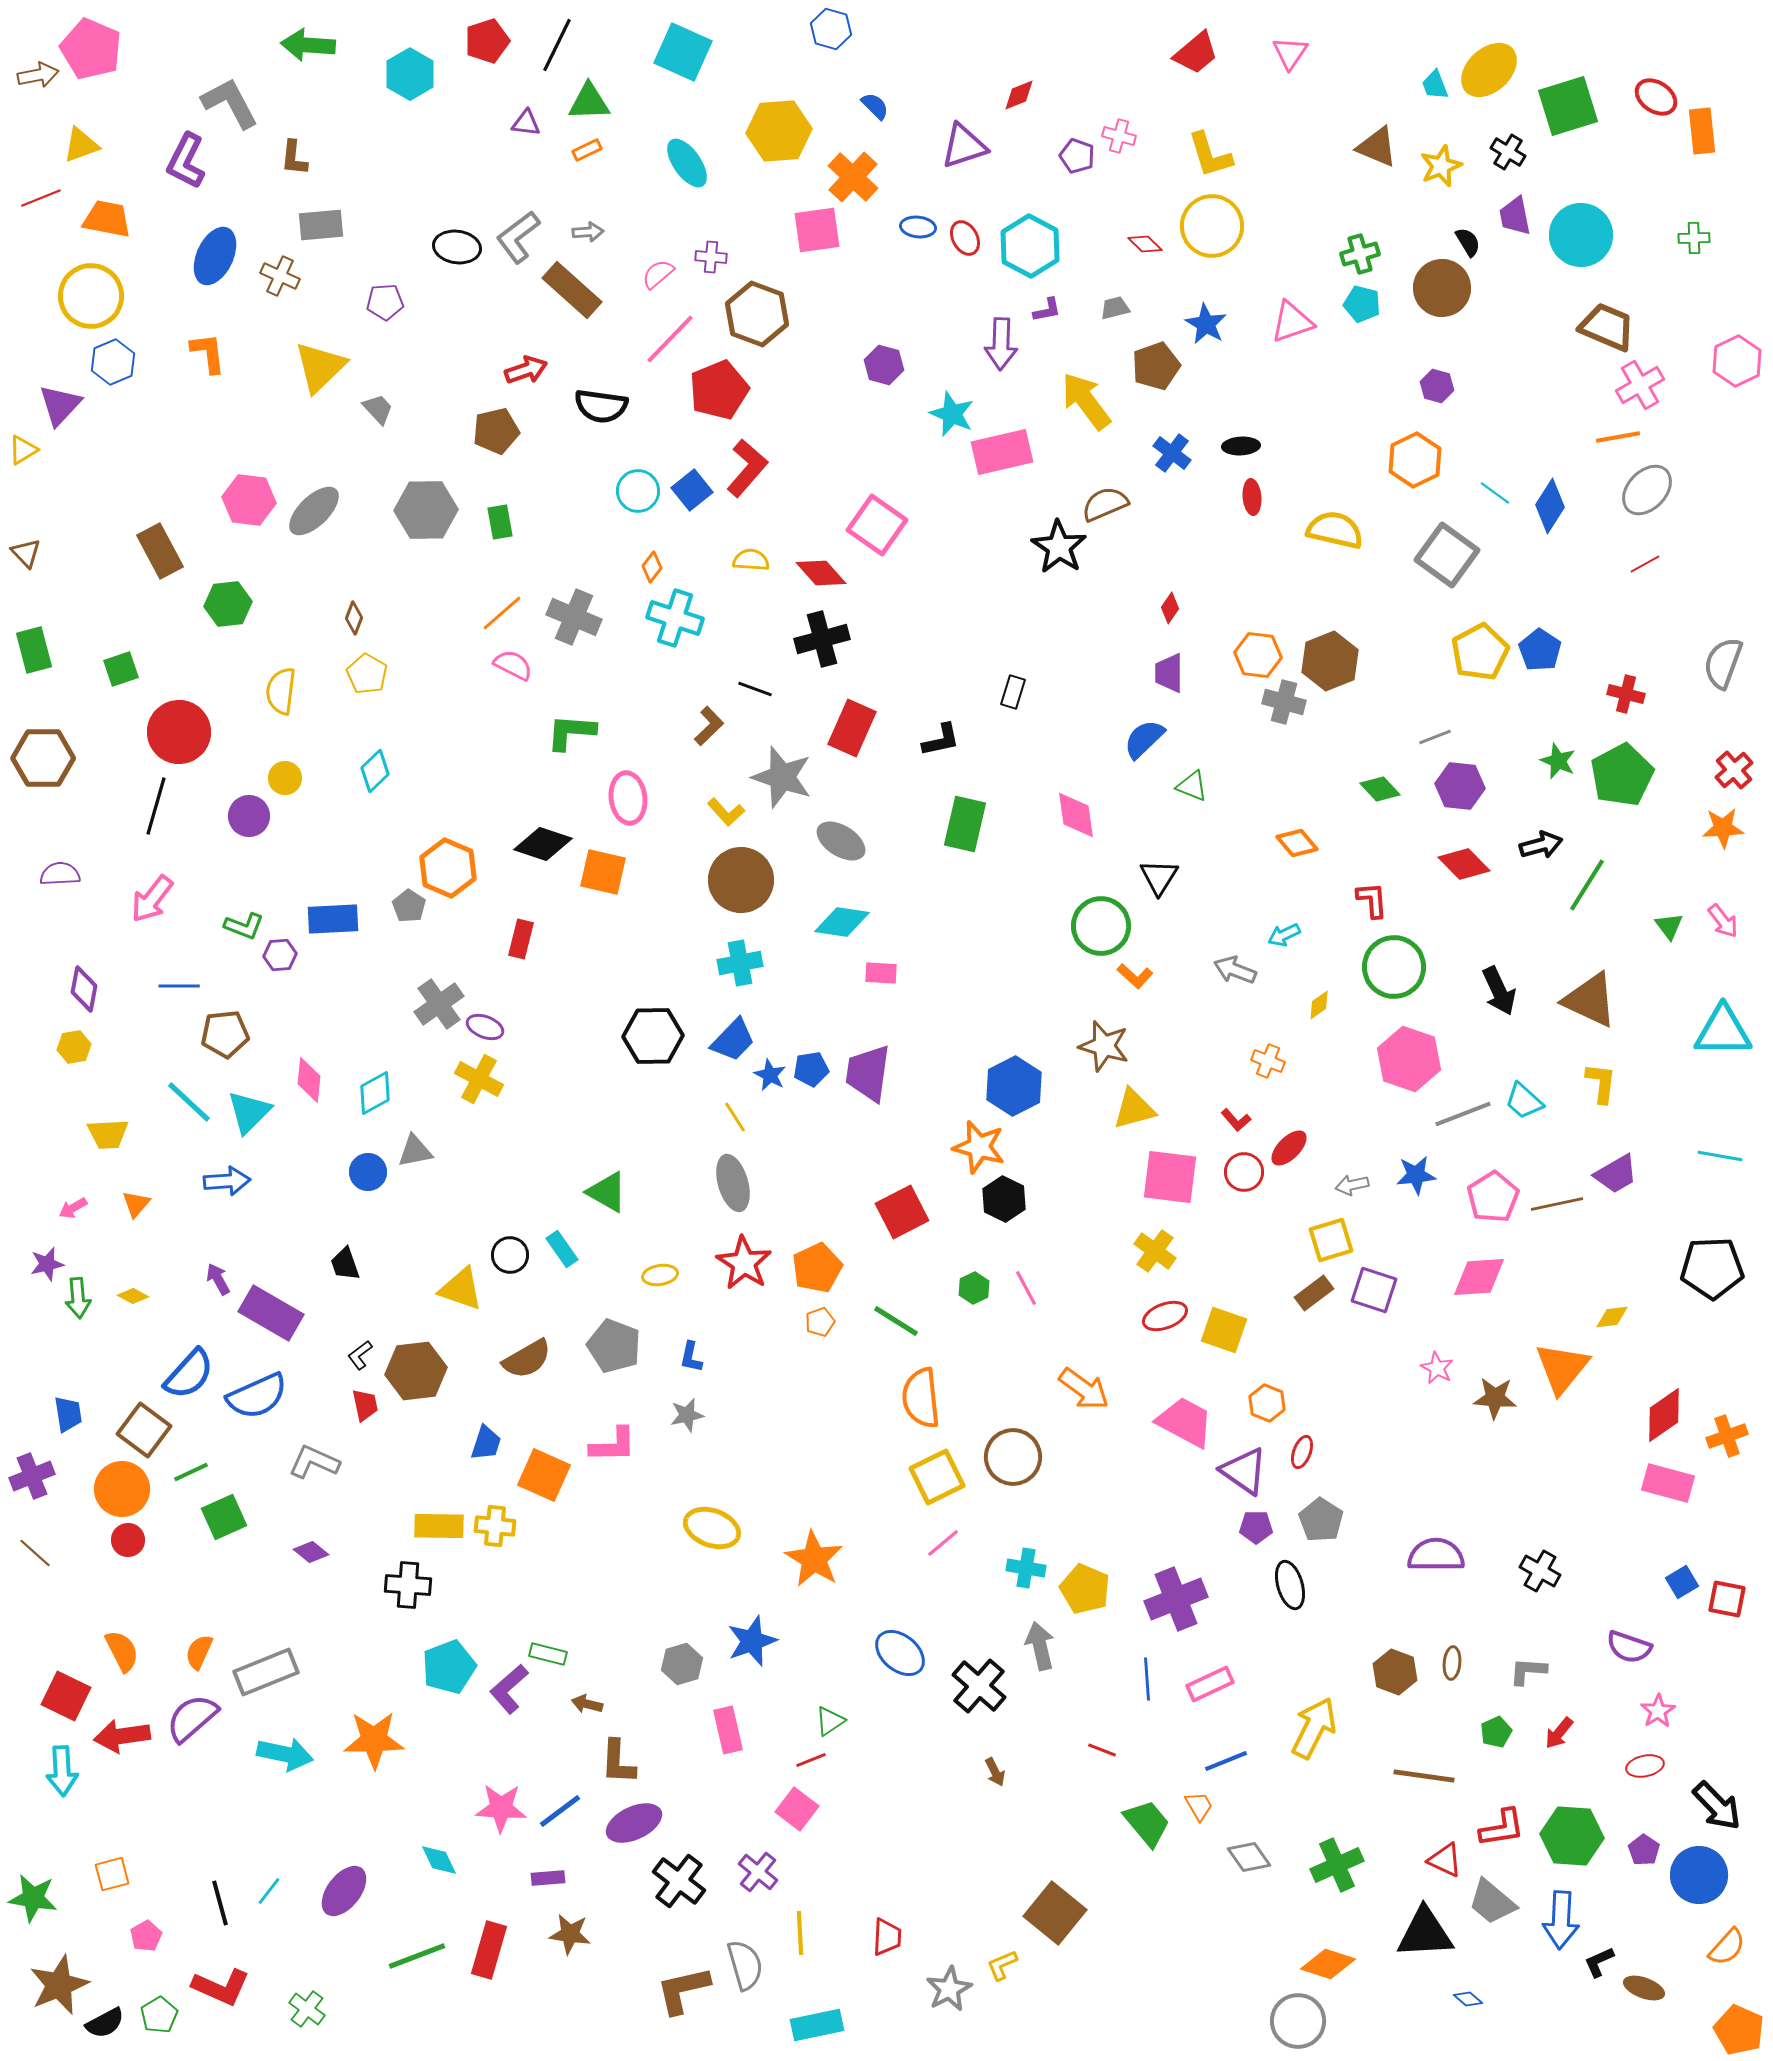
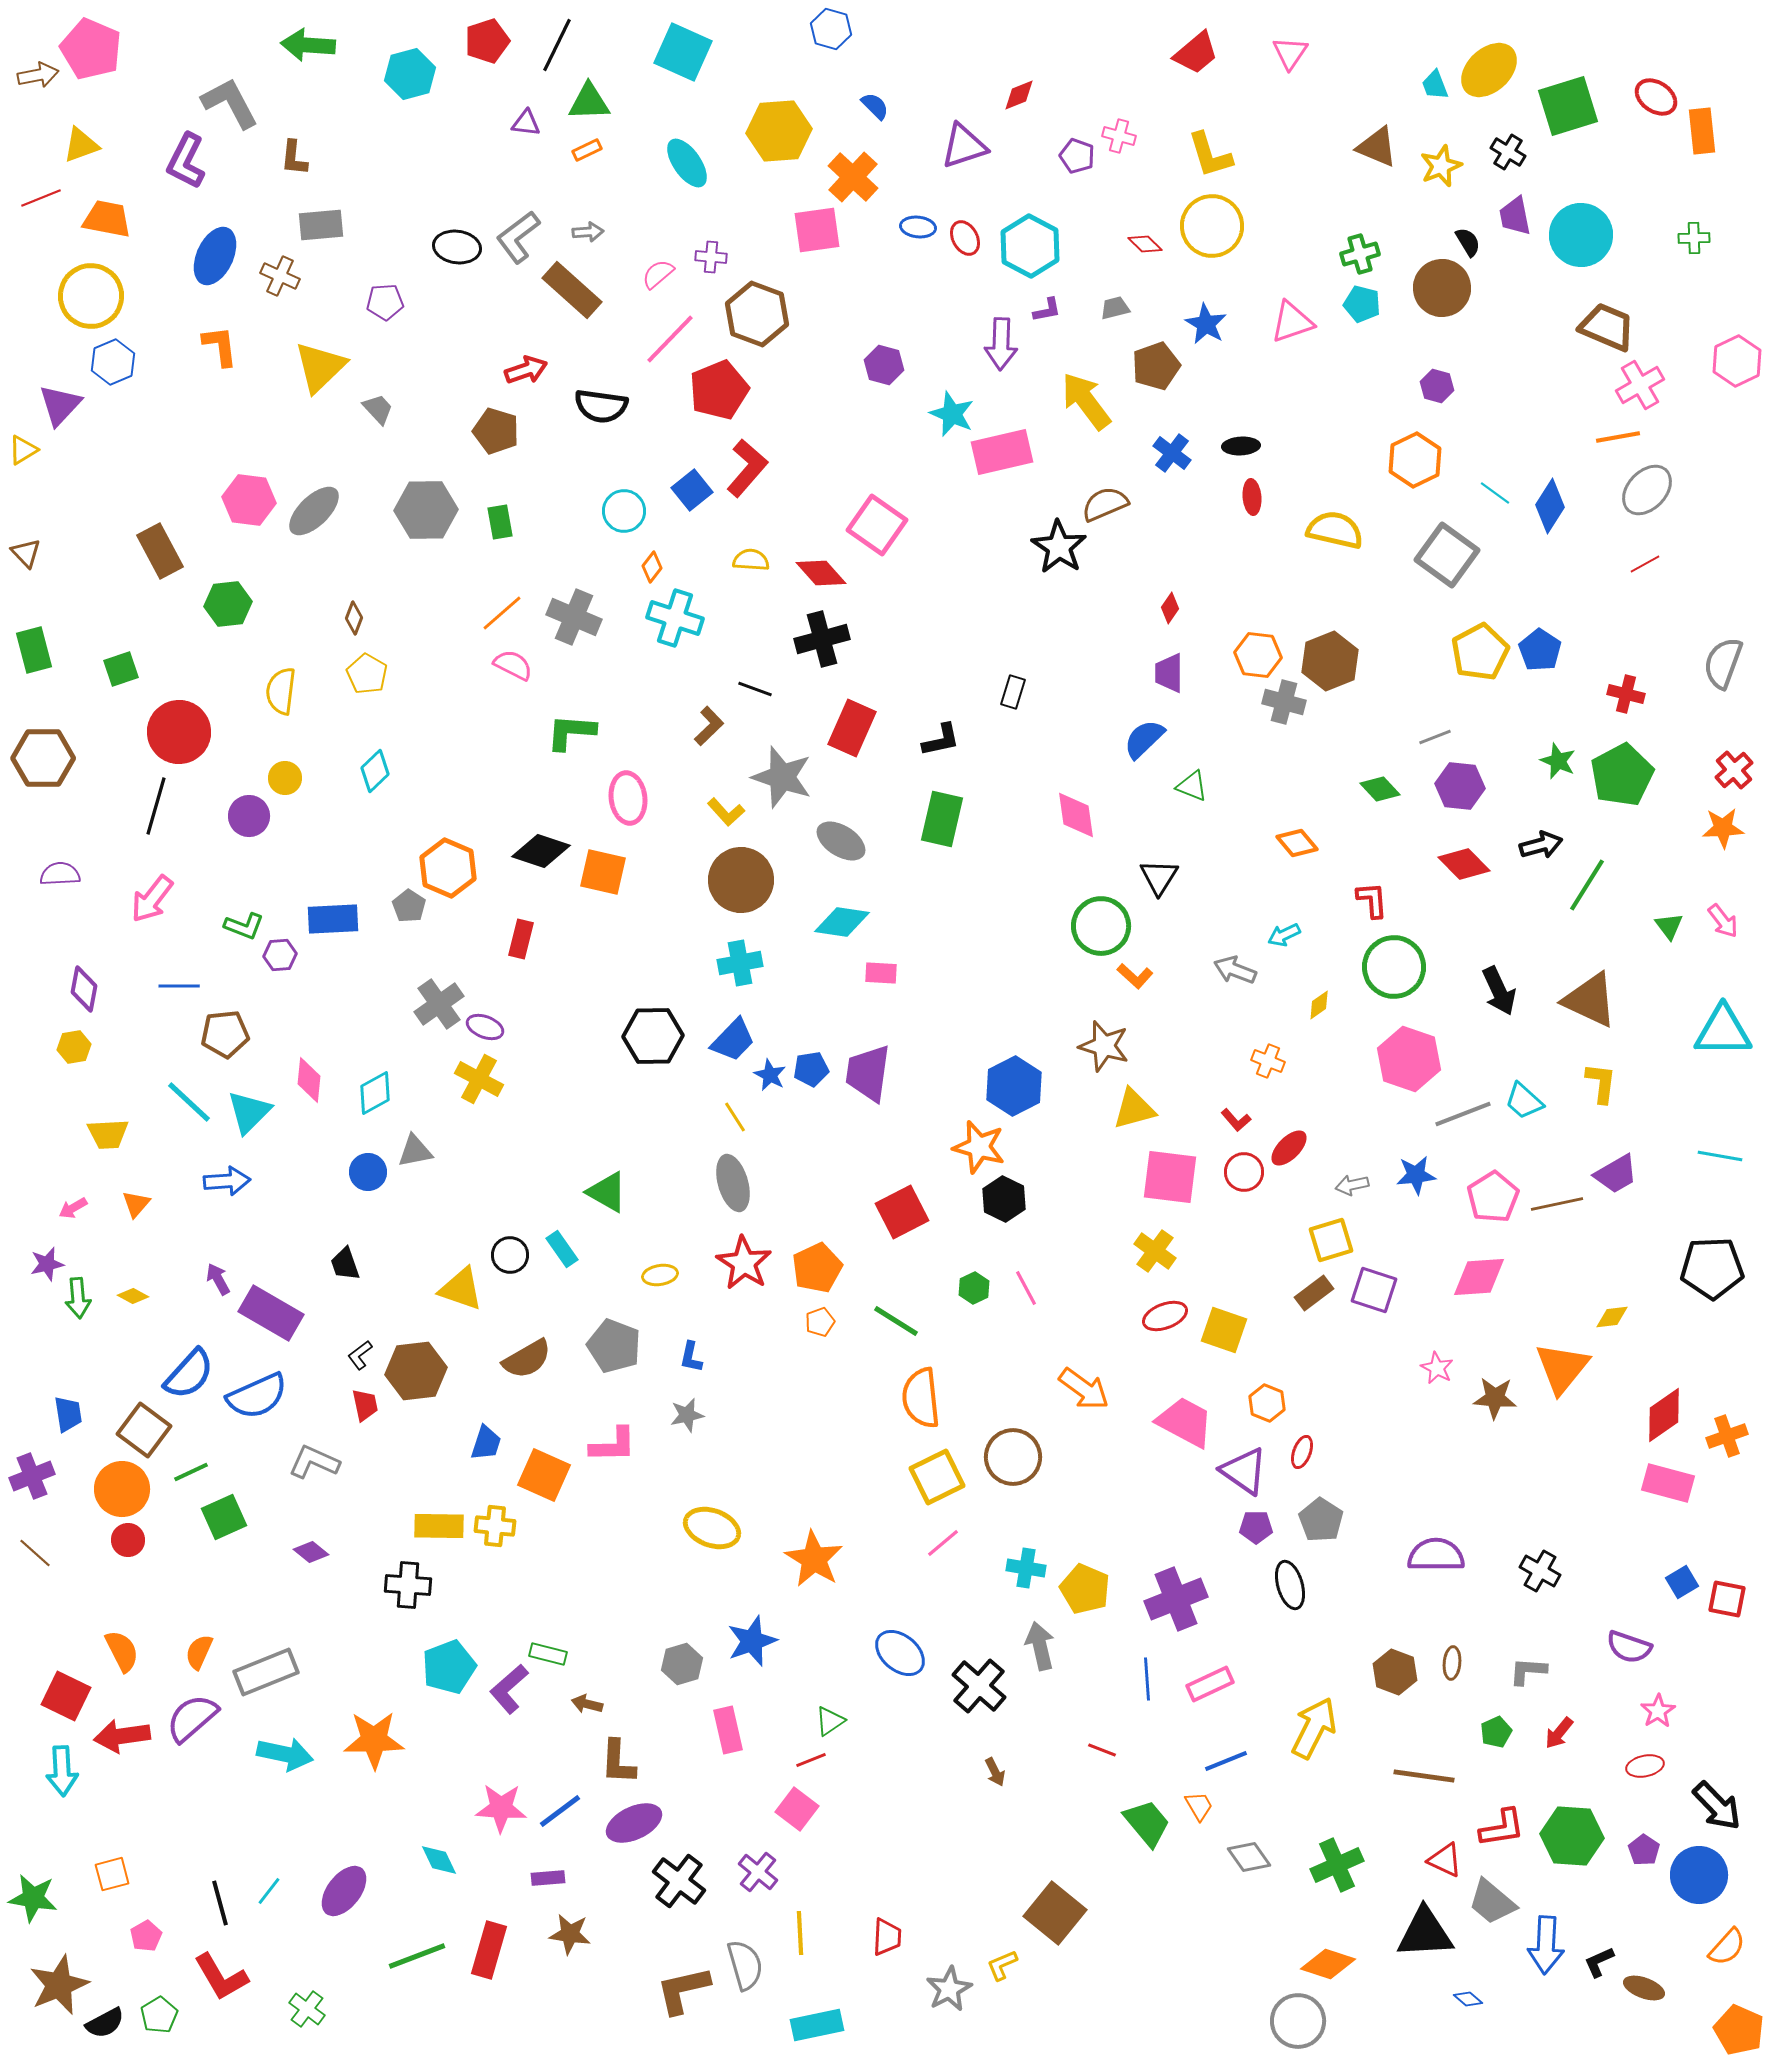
cyan hexagon at (410, 74): rotated 15 degrees clockwise
orange L-shape at (208, 353): moved 12 px right, 7 px up
brown pentagon at (496, 431): rotated 30 degrees clockwise
cyan circle at (638, 491): moved 14 px left, 20 px down
green rectangle at (965, 824): moved 23 px left, 5 px up
black diamond at (543, 844): moved 2 px left, 7 px down
blue arrow at (1561, 1920): moved 15 px left, 25 px down
red L-shape at (221, 1987): moved 10 px up; rotated 36 degrees clockwise
